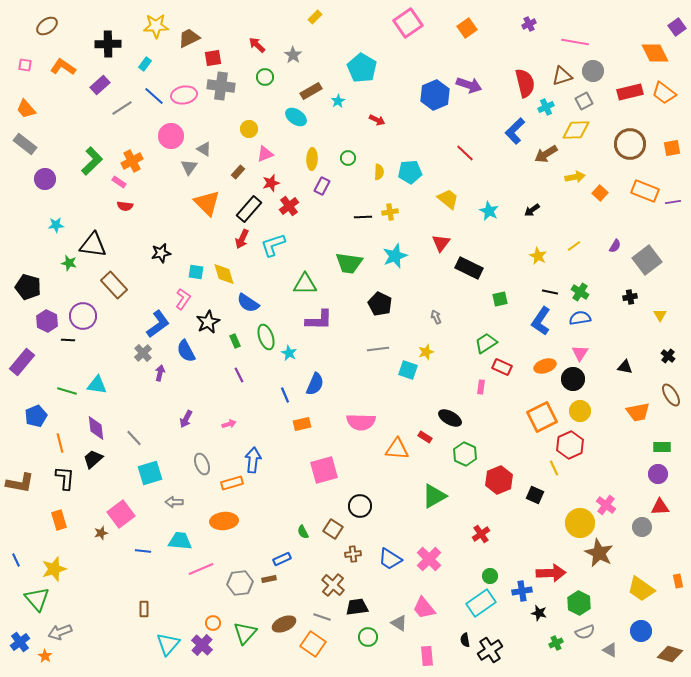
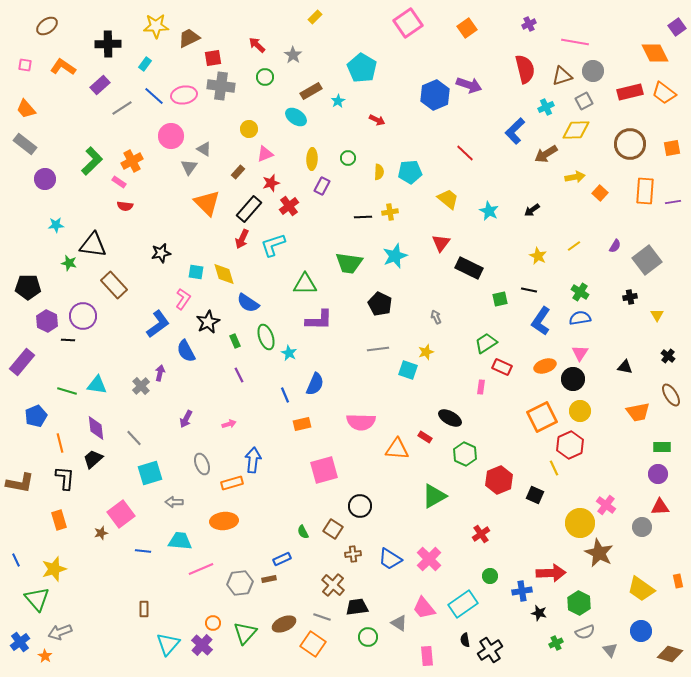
red semicircle at (525, 83): moved 14 px up
orange rectangle at (645, 191): rotated 72 degrees clockwise
black pentagon at (28, 287): rotated 15 degrees counterclockwise
black line at (550, 292): moved 21 px left, 2 px up
yellow triangle at (660, 315): moved 3 px left
gray cross at (143, 353): moved 2 px left, 33 px down
cyan rectangle at (481, 603): moved 18 px left, 1 px down
gray triangle at (610, 650): rotated 21 degrees clockwise
